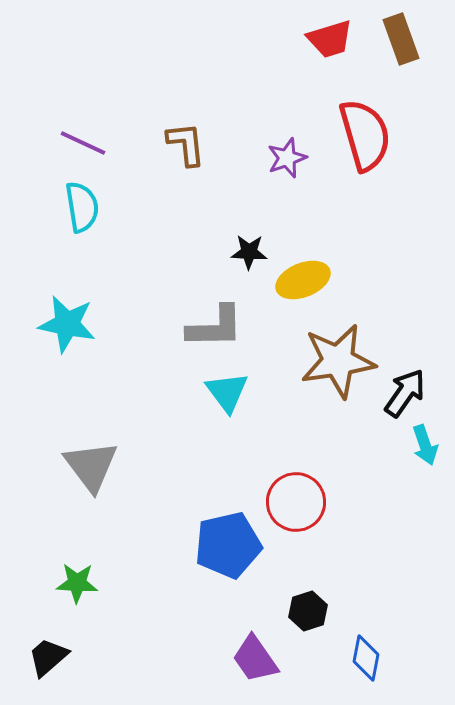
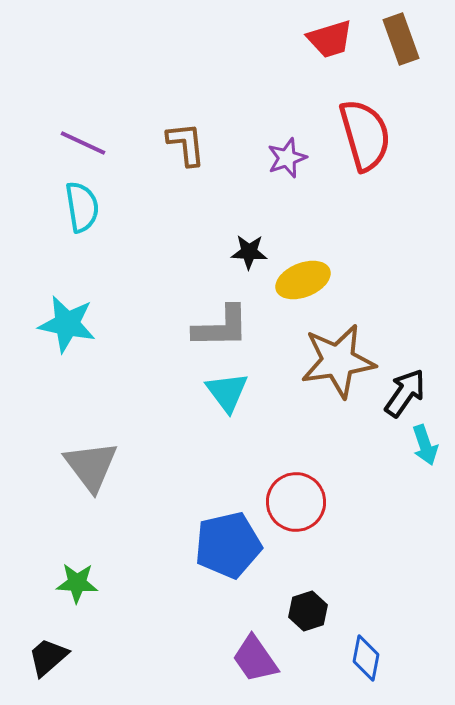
gray L-shape: moved 6 px right
